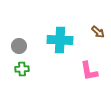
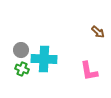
cyan cross: moved 16 px left, 19 px down
gray circle: moved 2 px right, 4 px down
green cross: rotated 24 degrees clockwise
